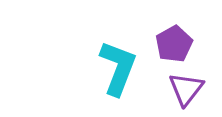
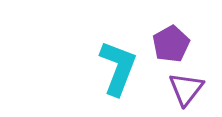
purple pentagon: moved 3 px left
